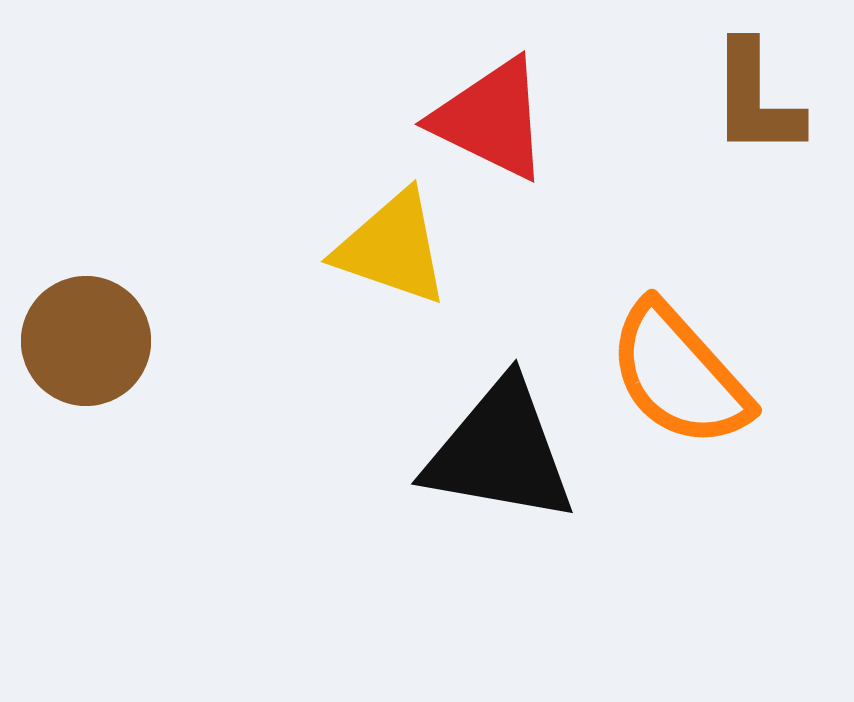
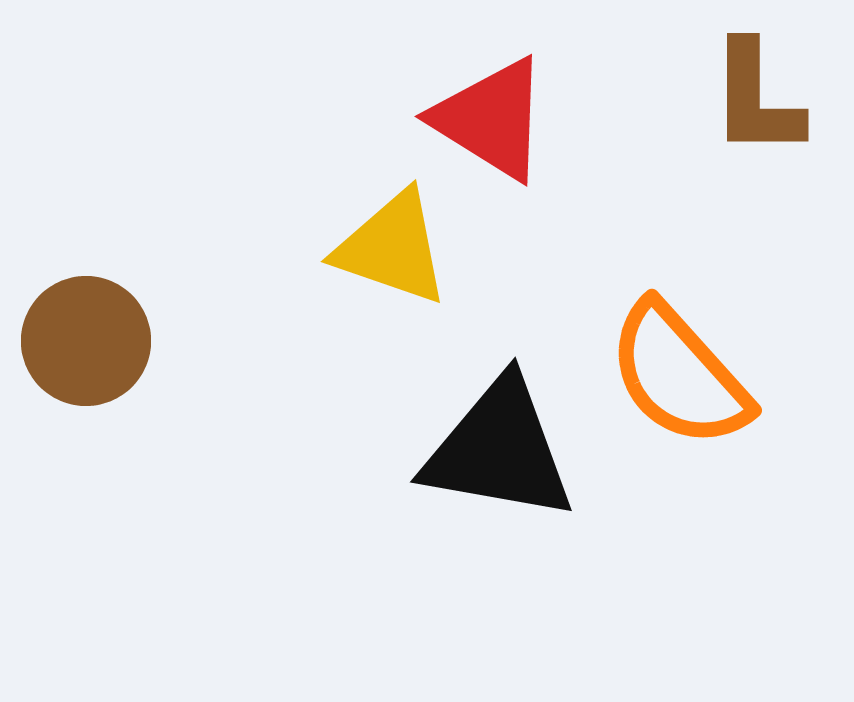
red triangle: rotated 6 degrees clockwise
black triangle: moved 1 px left, 2 px up
